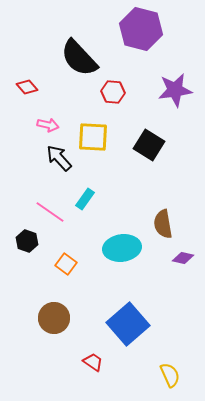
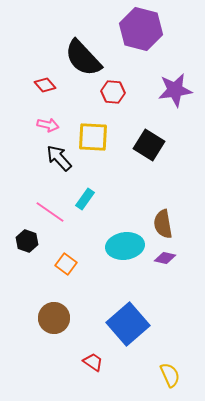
black semicircle: moved 4 px right
red diamond: moved 18 px right, 2 px up
cyan ellipse: moved 3 px right, 2 px up
purple diamond: moved 18 px left
